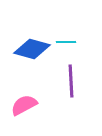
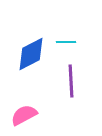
blue diamond: moved 1 px left, 5 px down; rotated 42 degrees counterclockwise
pink semicircle: moved 10 px down
